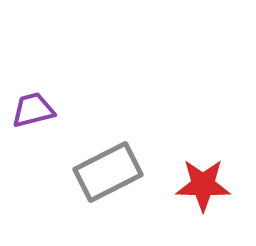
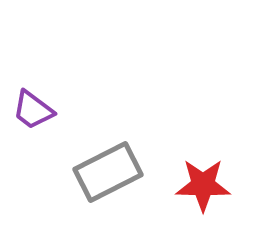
purple trapezoid: rotated 129 degrees counterclockwise
